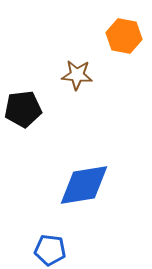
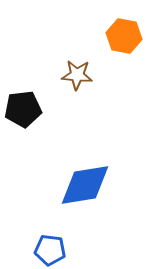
blue diamond: moved 1 px right
